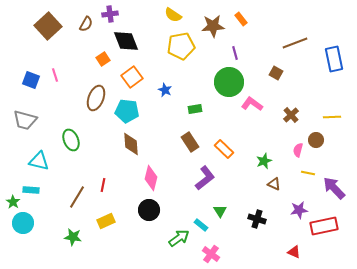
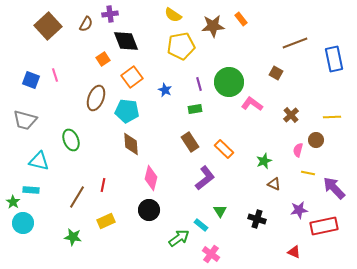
purple line at (235, 53): moved 36 px left, 31 px down
